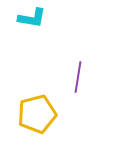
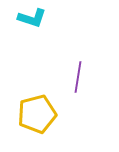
cyan L-shape: rotated 8 degrees clockwise
